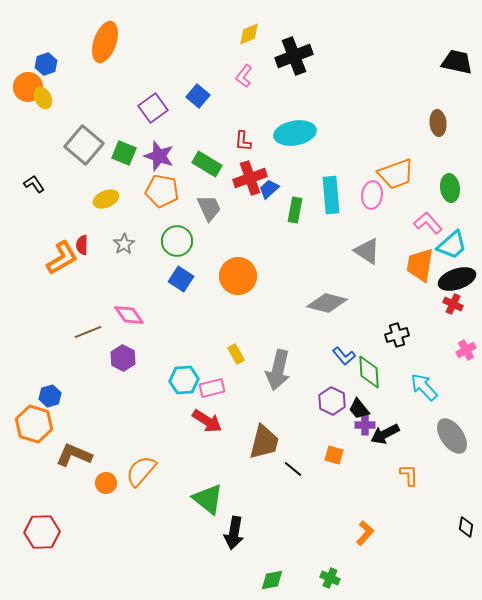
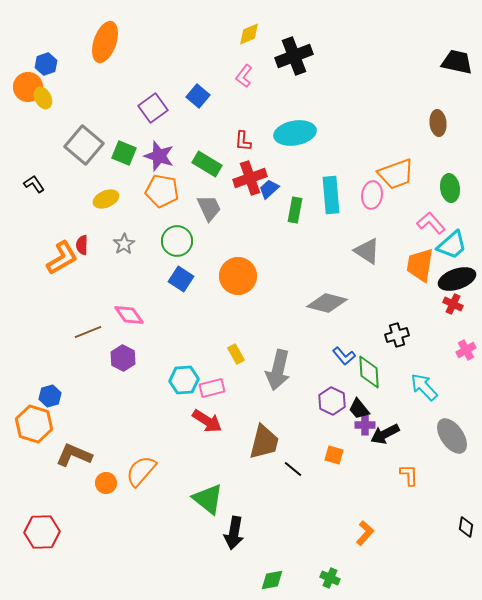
pink L-shape at (428, 223): moved 3 px right
